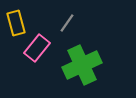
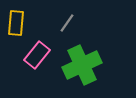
yellow rectangle: rotated 20 degrees clockwise
pink rectangle: moved 7 px down
